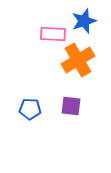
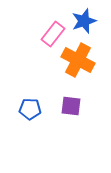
pink rectangle: rotated 55 degrees counterclockwise
orange cross: rotated 32 degrees counterclockwise
